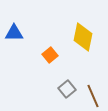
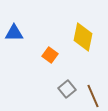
orange square: rotated 14 degrees counterclockwise
